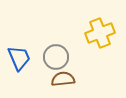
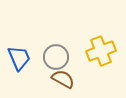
yellow cross: moved 1 px right, 18 px down
brown semicircle: rotated 35 degrees clockwise
